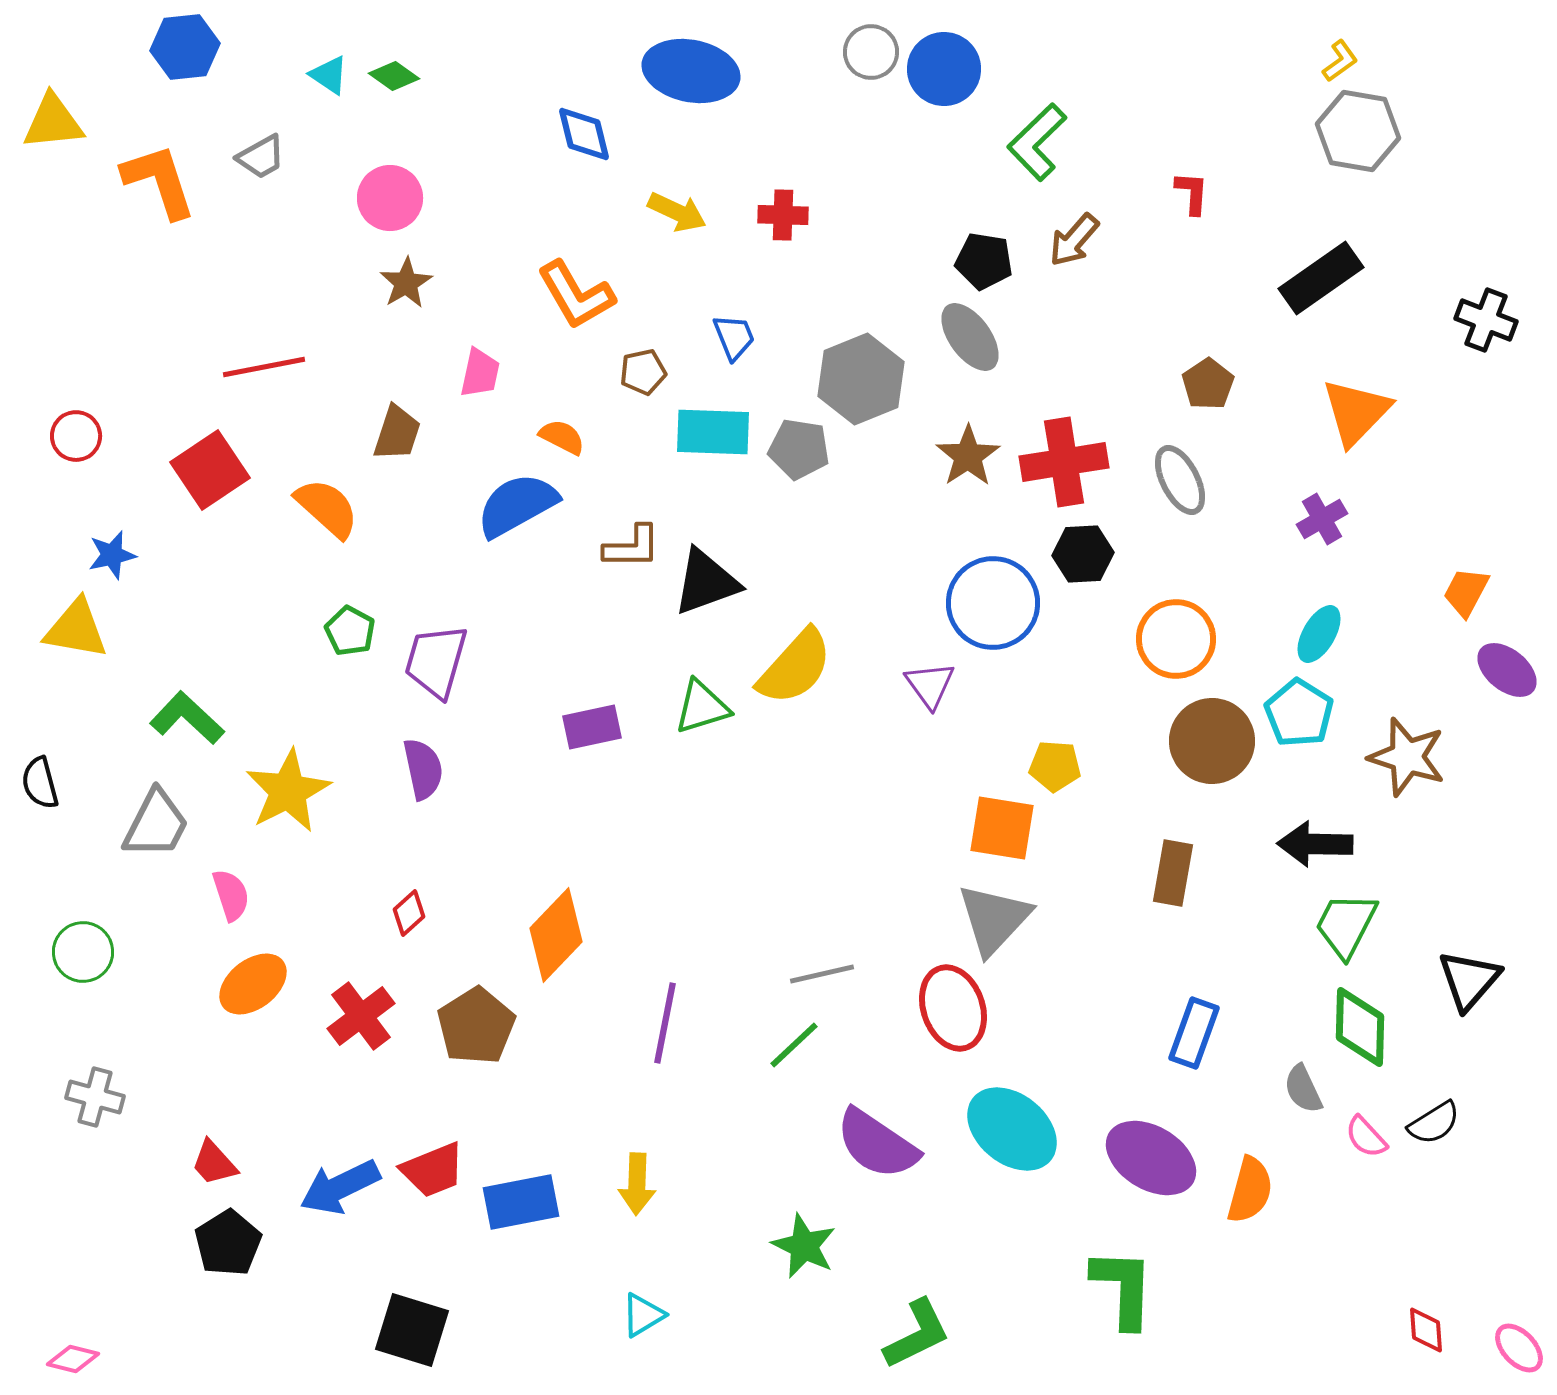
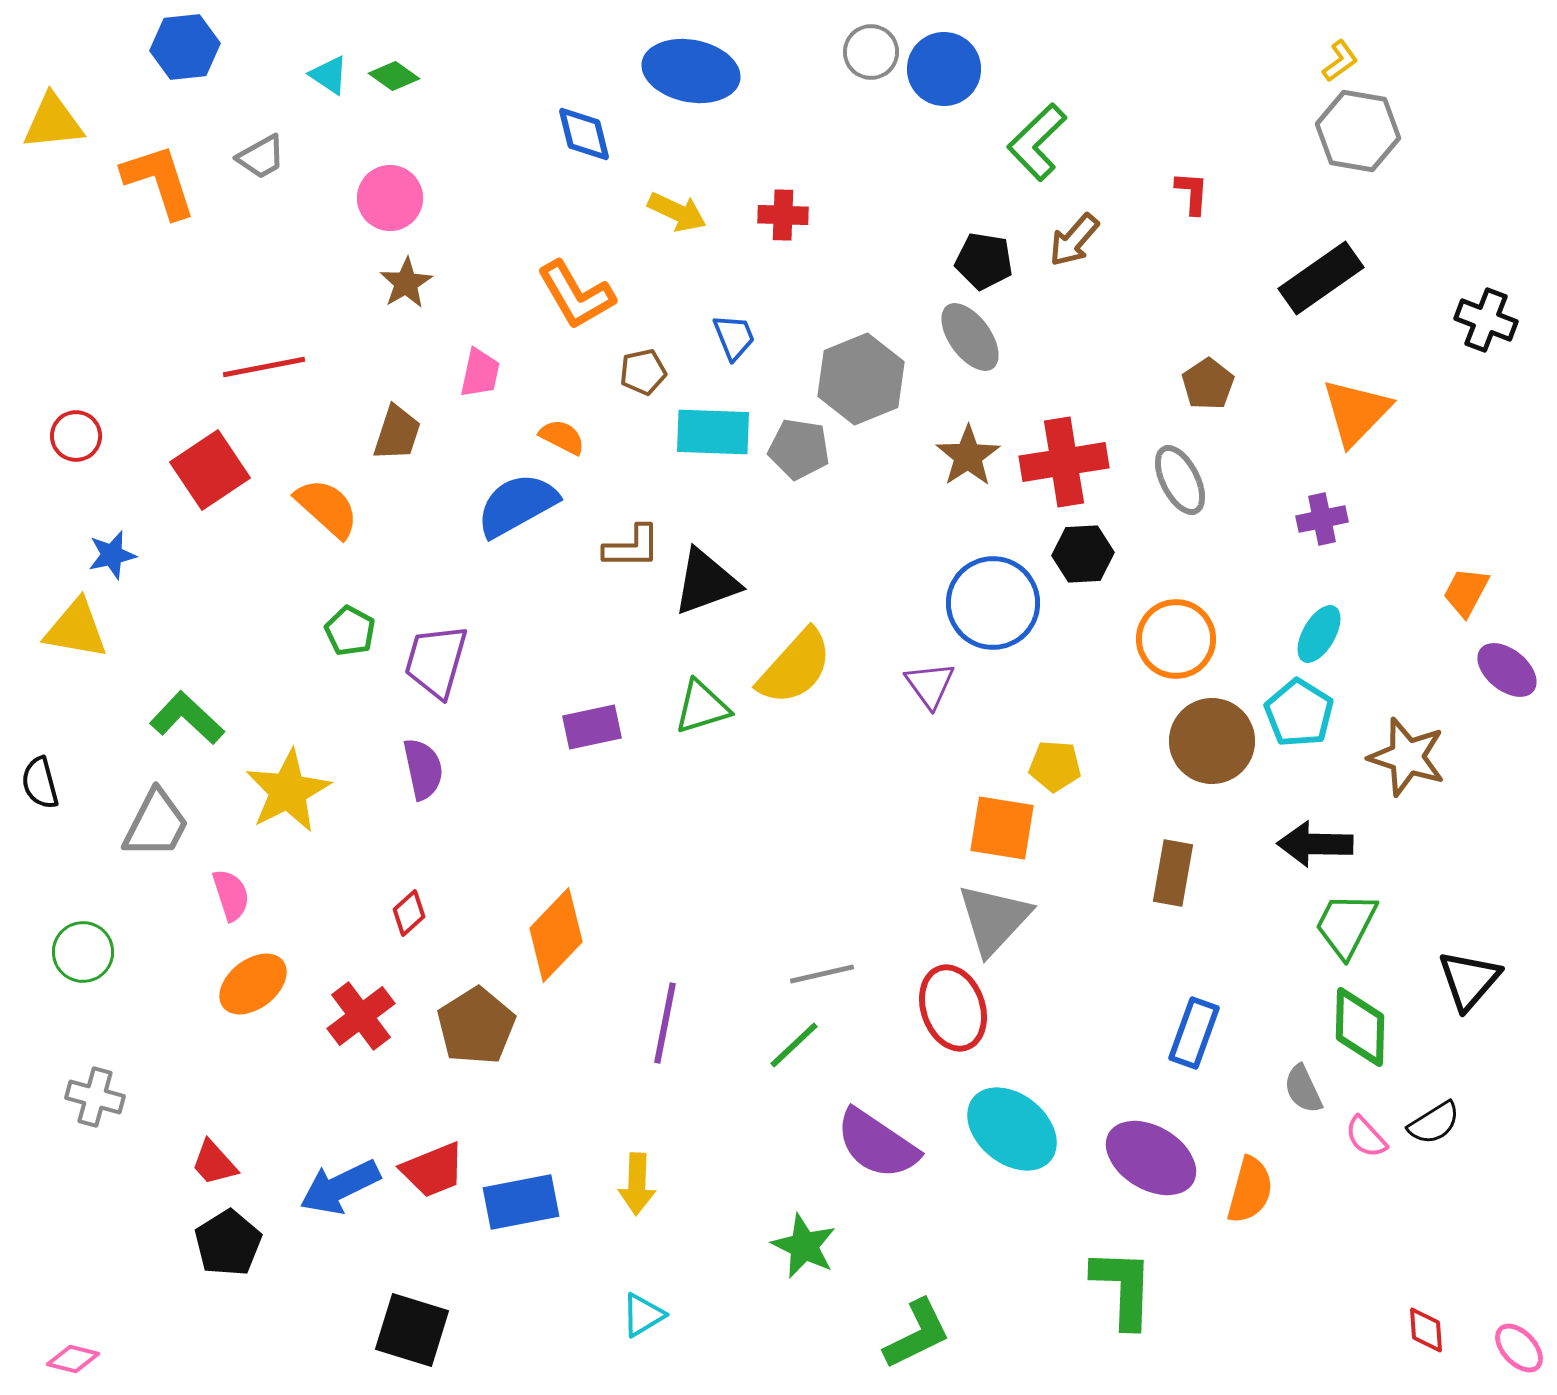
purple cross at (1322, 519): rotated 18 degrees clockwise
